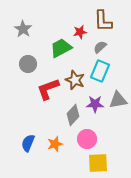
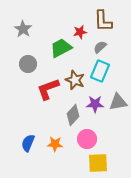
gray triangle: moved 2 px down
orange star: rotated 21 degrees clockwise
